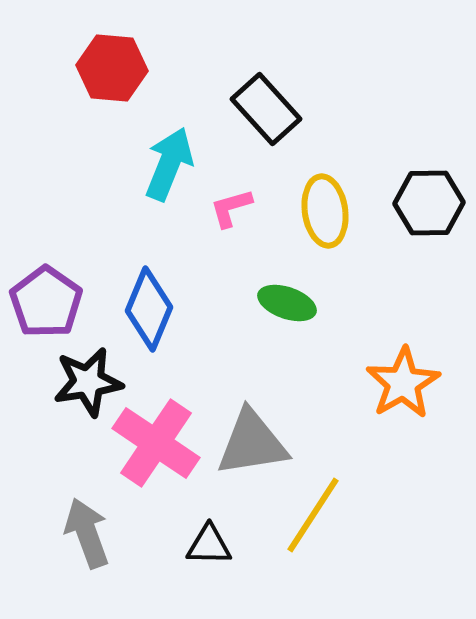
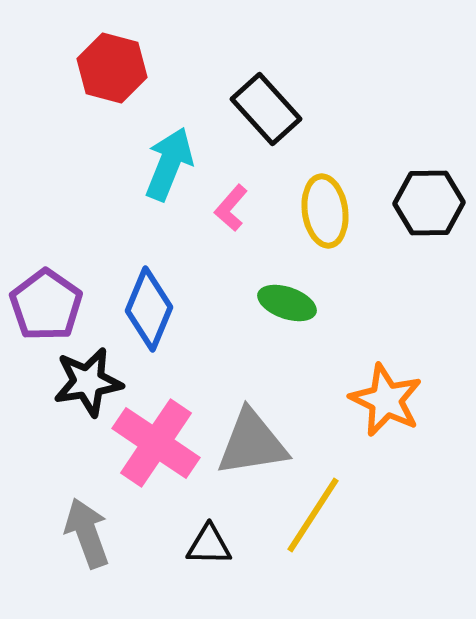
red hexagon: rotated 10 degrees clockwise
pink L-shape: rotated 33 degrees counterclockwise
purple pentagon: moved 3 px down
orange star: moved 17 px left, 17 px down; rotated 16 degrees counterclockwise
